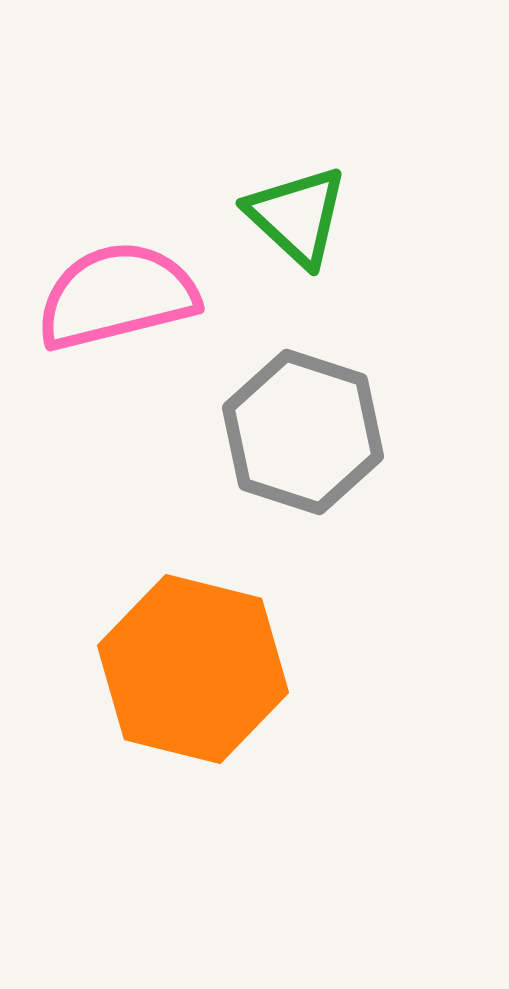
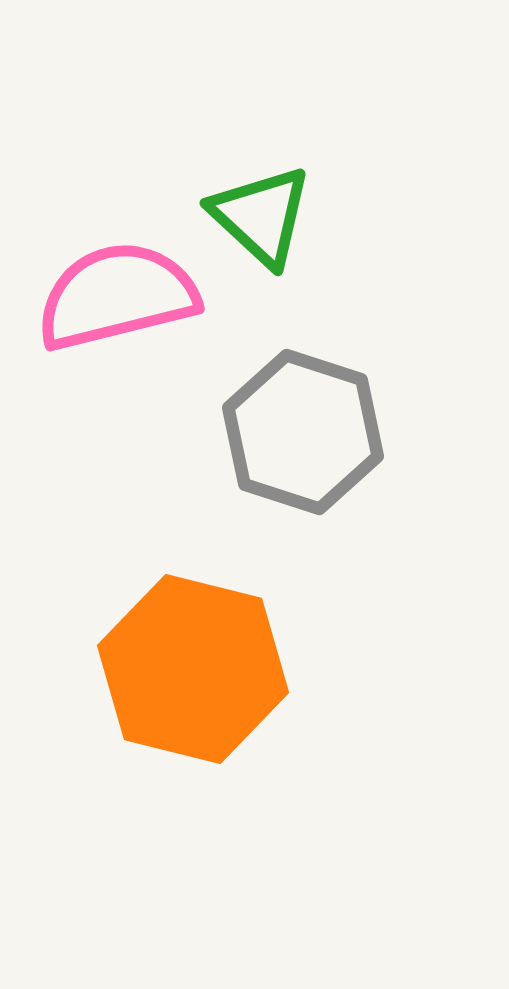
green triangle: moved 36 px left
